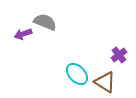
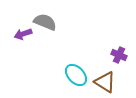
purple cross: rotated 28 degrees counterclockwise
cyan ellipse: moved 1 px left, 1 px down
